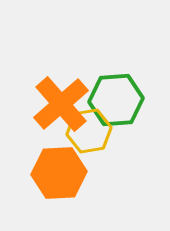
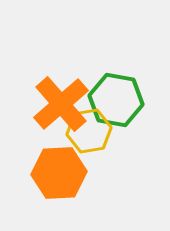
green hexagon: rotated 14 degrees clockwise
